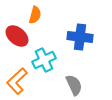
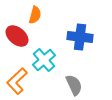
cyan cross: rotated 15 degrees counterclockwise
